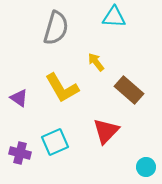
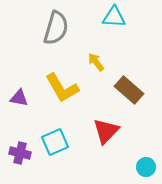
purple triangle: rotated 24 degrees counterclockwise
